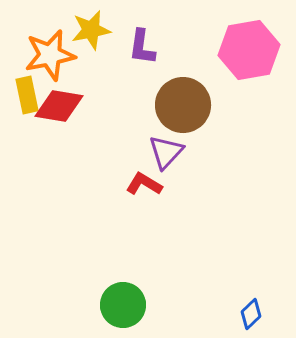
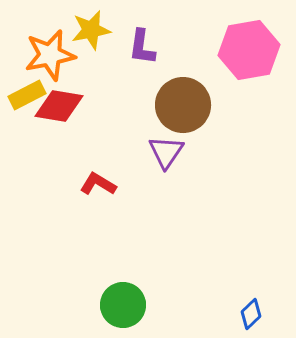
yellow rectangle: rotated 75 degrees clockwise
purple triangle: rotated 9 degrees counterclockwise
red L-shape: moved 46 px left
